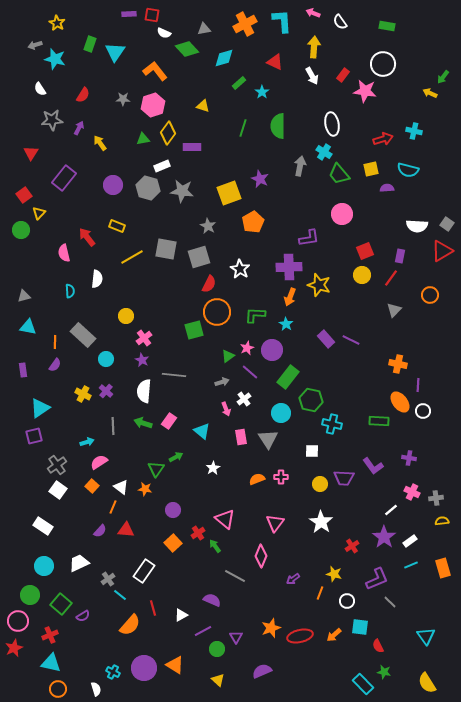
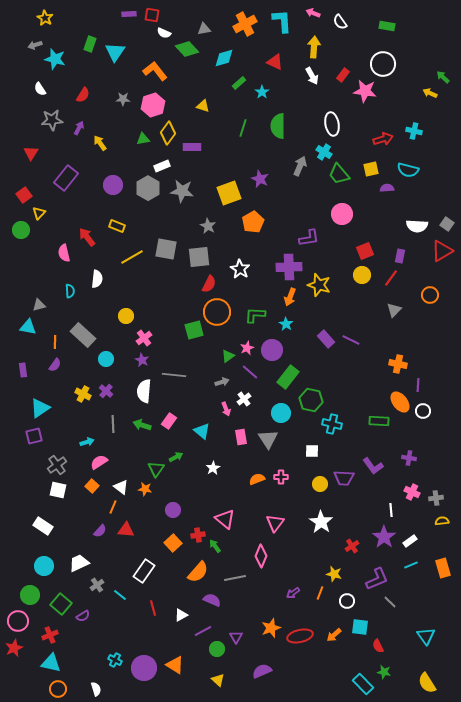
yellow star at (57, 23): moved 12 px left, 5 px up
green arrow at (443, 77): rotated 96 degrees clockwise
gray arrow at (300, 166): rotated 12 degrees clockwise
purple rectangle at (64, 178): moved 2 px right
gray hexagon at (148, 188): rotated 15 degrees clockwise
gray square at (199, 257): rotated 10 degrees clockwise
gray triangle at (24, 296): moved 15 px right, 9 px down
green arrow at (143, 423): moved 1 px left, 2 px down
gray line at (113, 426): moved 2 px up
white square at (58, 490): rotated 24 degrees counterclockwise
white line at (391, 510): rotated 56 degrees counterclockwise
red cross at (198, 533): moved 2 px down; rotated 24 degrees clockwise
gray line at (235, 576): moved 2 px down; rotated 40 degrees counterclockwise
gray cross at (108, 579): moved 11 px left, 6 px down
purple arrow at (293, 579): moved 14 px down
orange semicircle at (130, 625): moved 68 px right, 53 px up
cyan cross at (113, 672): moved 2 px right, 12 px up
